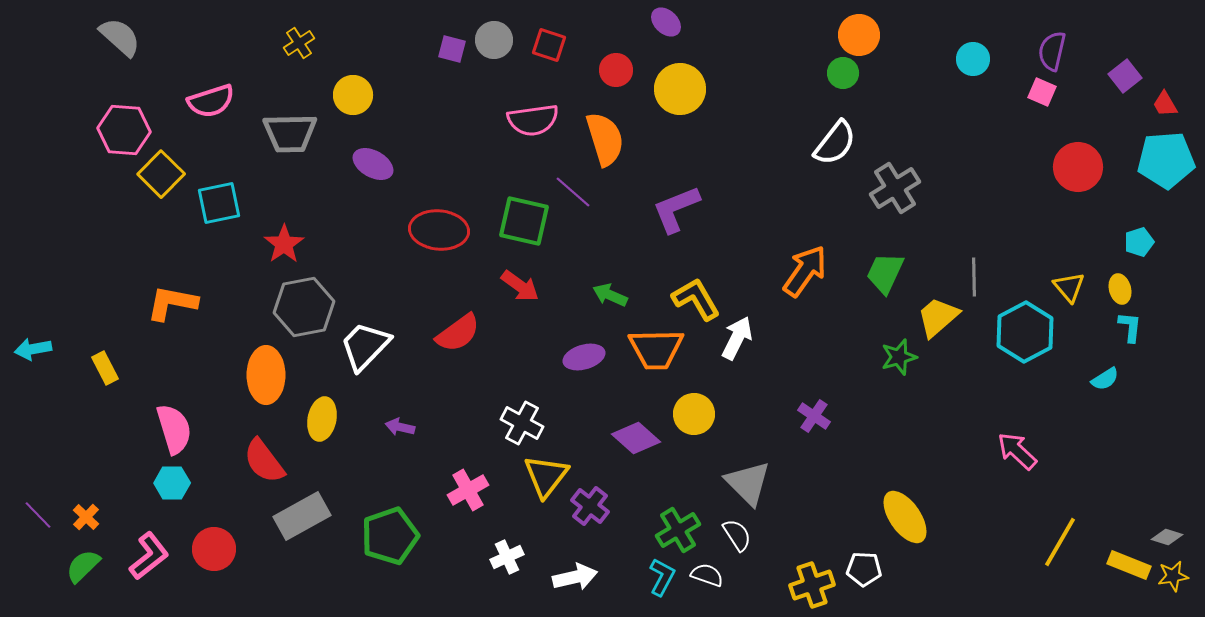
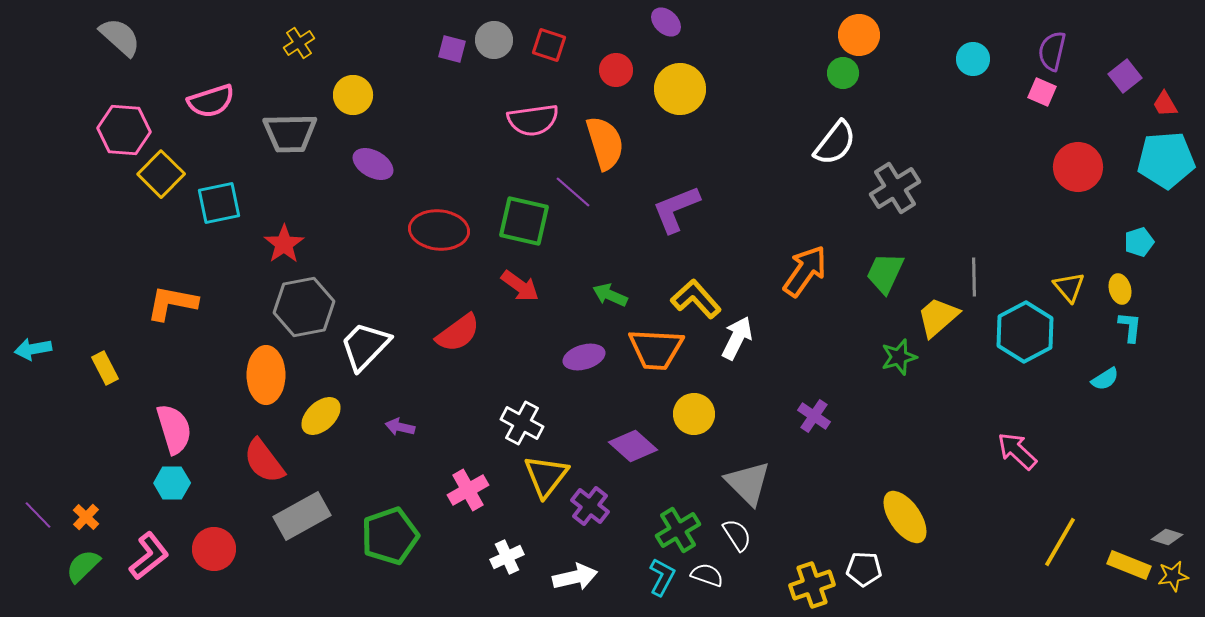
orange semicircle at (605, 139): moved 4 px down
yellow L-shape at (696, 299): rotated 12 degrees counterclockwise
orange trapezoid at (656, 349): rotated 4 degrees clockwise
yellow ellipse at (322, 419): moved 1 px left, 3 px up; rotated 36 degrees clockwise
purple diamond at (636, 438): moved 3 px left, 8 px down
